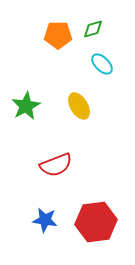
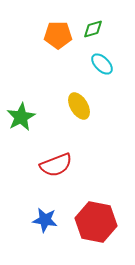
green star: moved 5 px left, 11 px down
red hexagon: rotated 18 degrees clockwise
